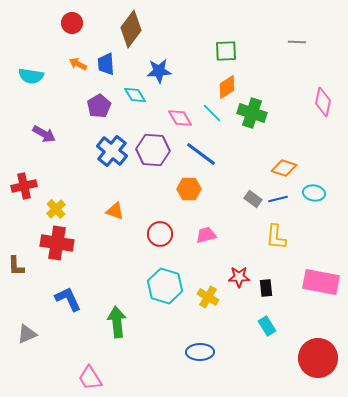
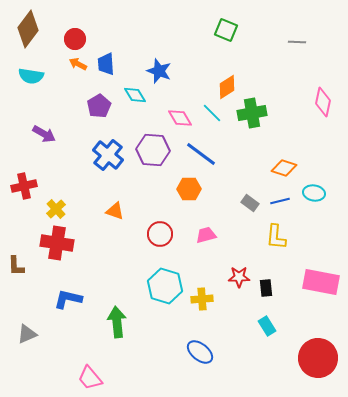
red circle at (72, 23): moved 3 px right, 16 px down
brown diamond at (131, 29): moved 103 px left
green square at (226, 51): moved 21 px up; rotated 25 degrees clockwise
blue star at (159, 71): rotated 25 degrees clockwise
green cross at (252, 113): rotated 28 degrees counterclockwise
blue cross at (112, 151): moved 4 px left, 4 px down
gray rectangle at (253, 199): moved 3 px left, 4 px down
blue line at (278, 199): moved 2 px right, 2 px down
yellow cross at (208, 297): moved 6 px left, 2 px down; rotated 35 degrees counterclockwise
blue L-shape at (68, 299): rotated 52 degrees counterclockwise
blue ellipse at (200, 352): rotated 40 degrees clockwise
pink trapezoid at (90, 378): rotated 8 degrees counterclockwise
